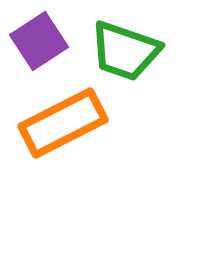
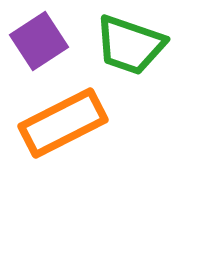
green trapezoid: moved 5 px right, 6 px up
